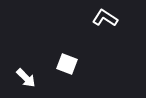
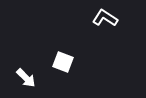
white square: moved 4 px left, 2 px up
